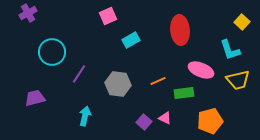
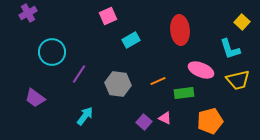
cyan L-shape: moved 1 px up
purple trapezoid: rotated 130 degrees counterclockwise
cyan arrow: rotated 24 degrees clockwise
